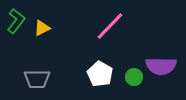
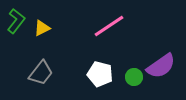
pink line: moved 1 px left; rotated 12 degrees clockwise
purple semicircle: rotated 36 degrees counterclockwise
white pentagon: rotated 15 degrees counterclockwise
gray trapezoid: moved 4 px right, 6 px up; rotated 52 degrees counterclockwise
